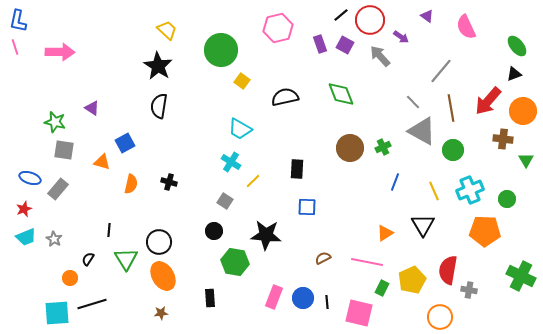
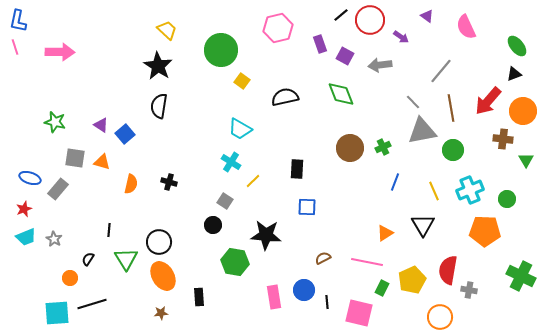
purple square at (345, 45): moved 11 px down
gray arrow at (380, 56): moved 9 px down; rotated 55 degrees counterclockwise
purple triangle at (92, 108): moved 9 px right, 17 px down
gray triangle at (422, 131): rotated 40 degrees counterclockwise
blue square at (125, 143): moved 9 px up; rotated 12 degrees counterclockwise
gray square at (64, 150): moved 11 px right, 8 px down
black circle at (214, 231): moved 1 px left, 6 px up
pink rectangle at (274, 297): rotated 30 degrees counterclockwise
black rectangle at (210, 298): moved 11 px left, 1 px up
blue circle at (303, 298): moved 1 px right, 8 px up
